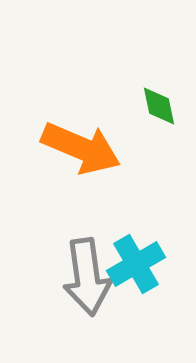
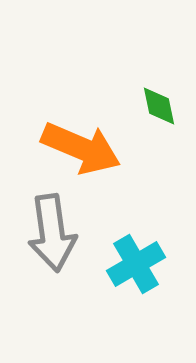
gray arrow: moved 35 px left, 44 px up
